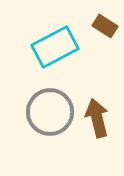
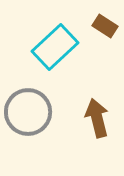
cyan rectangle: rotated 15 degrees counterclockwise
gray circle: moved 22 px left
